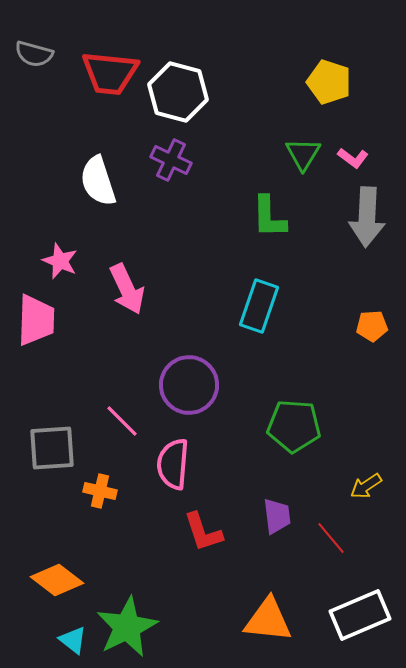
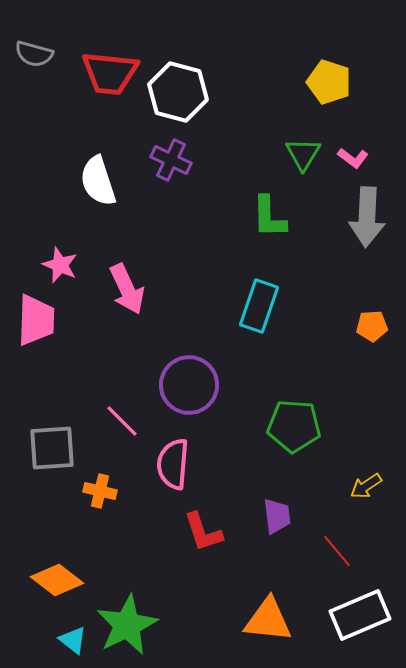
pink star: moved 4 px down
red line: moved 6 px right, 13 px down
green star: moved 2 px up
